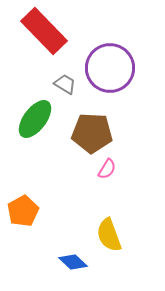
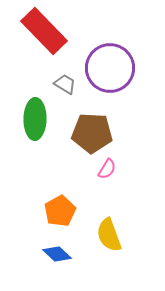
green ellipse: rotated 36 degrees counterclockwise
orange pentagon: moved 37 px right
blue diamond: moved 16 px left, 8 px up
